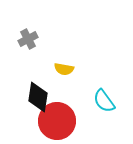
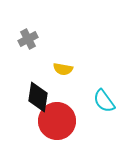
yellow semicircle: moved 1 px left
